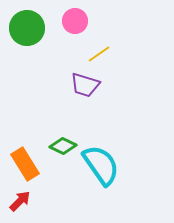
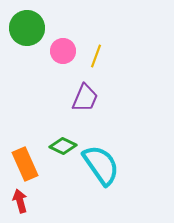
pink circle: moved 12 px left, 30 px down
yellow line: moved 3 px left, 2 px down; rotated 35 degrees counterclockwise
purple trapezoid: moved 13 px down; rotated 84 degrees counterclockwise
orange rectangle: rotated 8 degrees clockwise
red arrow: rotated 60 degrees counterclockwise
